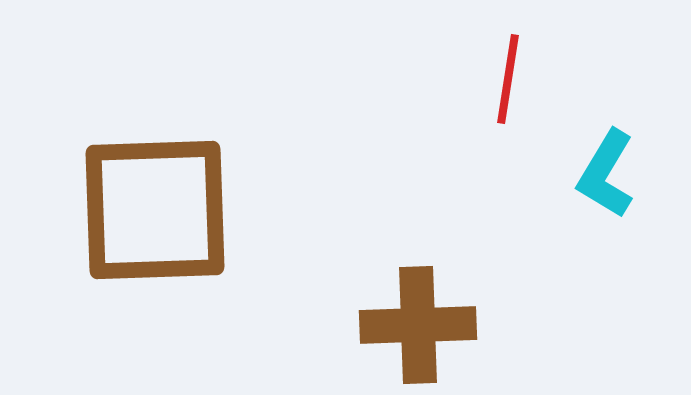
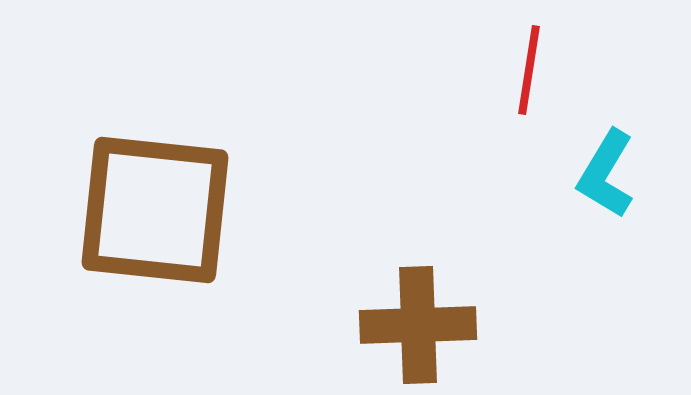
red line: moved 21 px right, 9 px up
brown square: rotated 8 degrees clockwise
